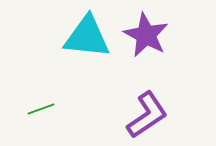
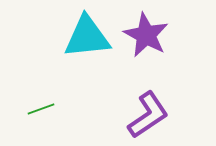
cyan triangle: rotated 12 degrees counterclockwise
purple L-shape: moved 1 px right
